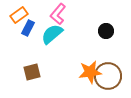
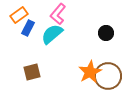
black circle: moved 2 px down
orange star: rotated 20 degrees counterclockwise
